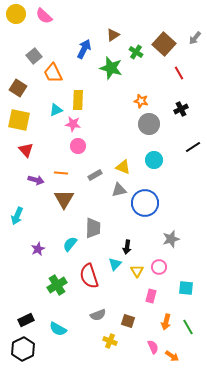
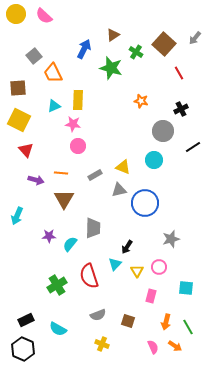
brown square at (18, 88): rotated 36 degrees counterclockwise
cyan triangle at (56, 110): moved 2 px left, 4 px up
yellow square at (19, 120): rotated 15 degrees clockwise
gray circle at (149, 124): moved 14 px right, 7 px down
black arrow at (127, 247): rotated 24 degrees clockwise
purple star at (38, 249): moved 11 px right, 13 px up; rotated 24 degrees clockwise
yellow cross at (110, 341): moved 8 px left, 3 px down
black hexagon at (23, 349): rotated 10 degrees counterclockwise
orange arrow at (172, 356): moved 3 px right, 10 px up
